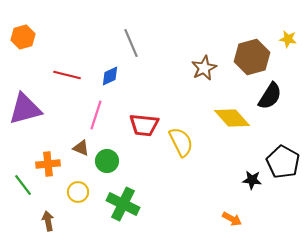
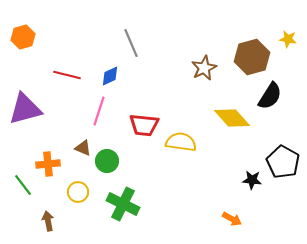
pink line: moved 3 px right, 4 px up
yellow semicircle: rotated 56 degrees counterclockwise
brown triangle: moved 2 px right
